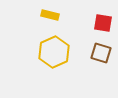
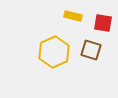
yellow rectangle: moved 23 px right, 1 px down
brown square: moved 10 px left, 3 px up
